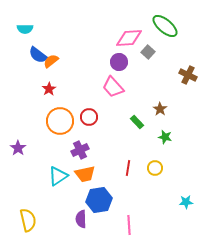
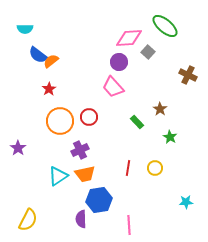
green star: moved 5 px right; rotated 16 degrees clockwise
yellow semicircle: rotated 40 degrees clockwise
